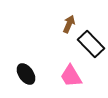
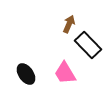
black rectangle: moved 3 px left, 1 px down
pink trapezoid: moved 6 px left, 3 px up
